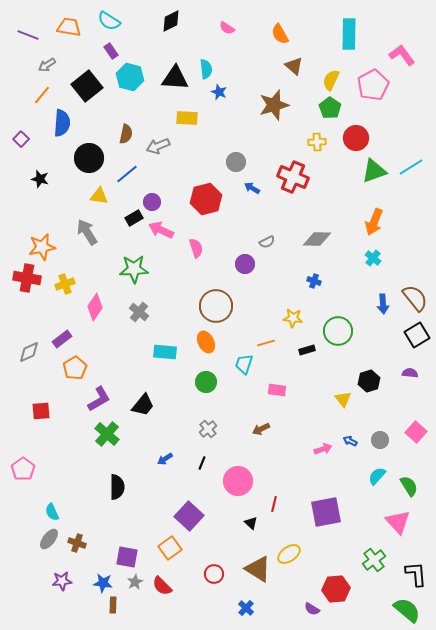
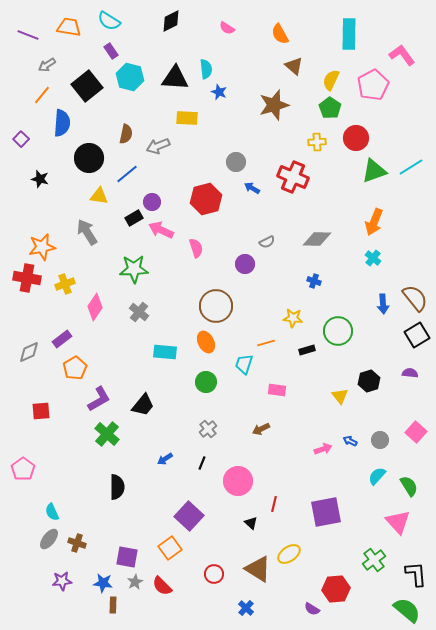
yellow triangle at (343, 399): moved 3 px left, 3 px up
